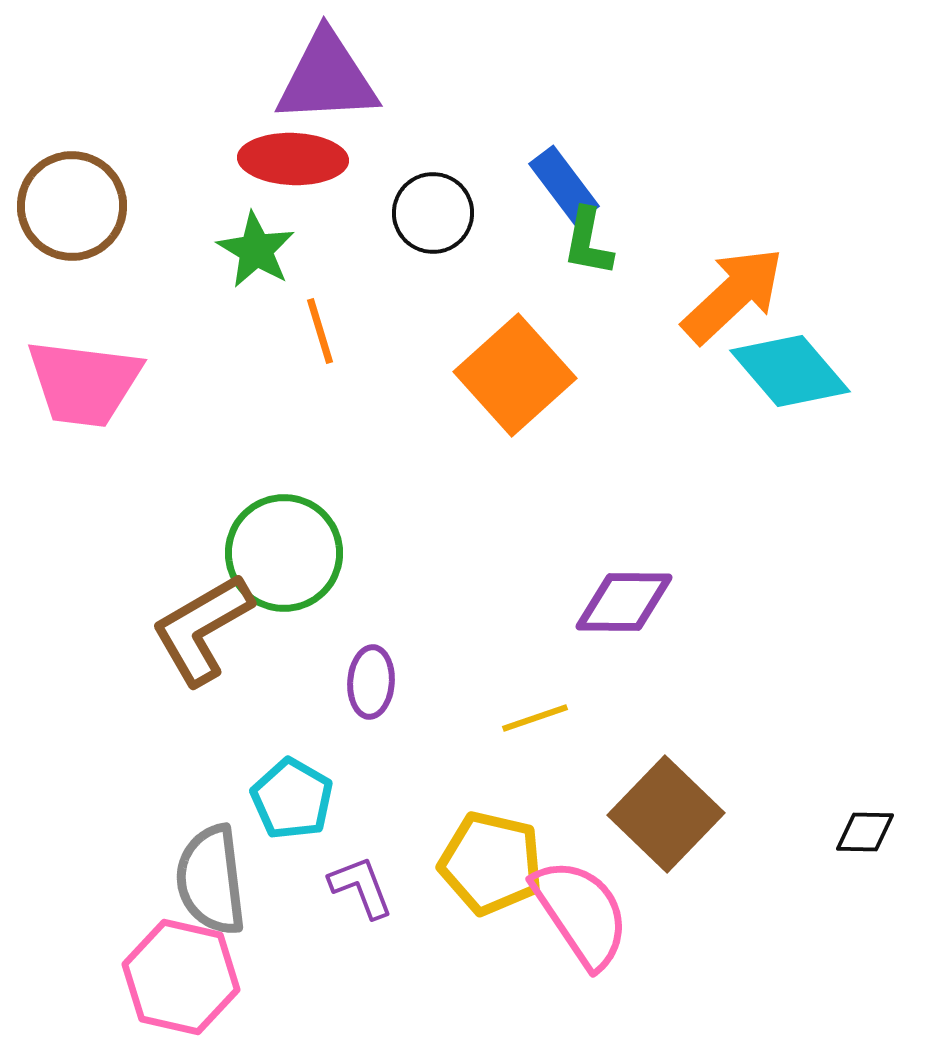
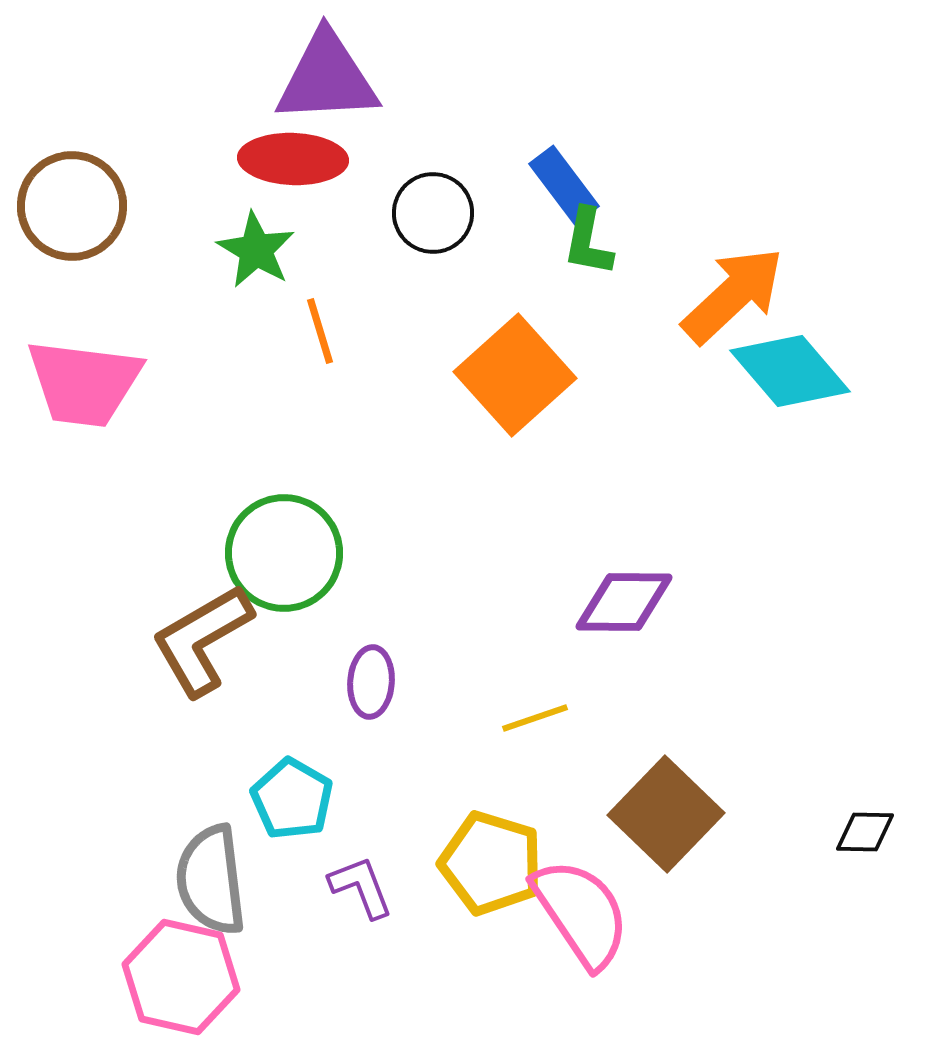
brown L-shape: moved 11 px down
yellow pentagon: rotated 4 degrees clockwise
